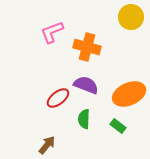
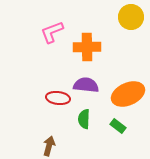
orange cross: rotated 16 degrees counterclockwise
purple semicircle: rotated 15 degrees counterclockwise
orange ellipse: moved 1 px left
red ellipse: rotated 45 degrees clockwise
brown arrow: moved 2 px right, 1 px down; rotated 24 degrees counterclockwise
